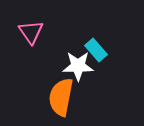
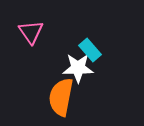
cyan rectangle: moved 6 px left
white star: moved 2 px down
